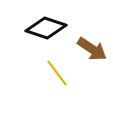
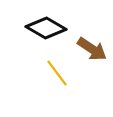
black diamond: rotated 12 degrees clockwise
